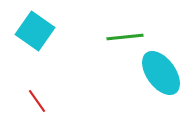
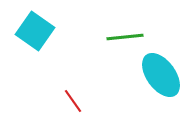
cyan ellipse: moved 2 px down
red line: moved 36 px right
